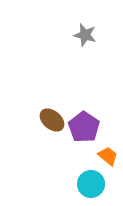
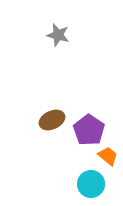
gray star: moved 27 px left
brown ellipse: rotated 65 degrees counterclockwise
purple pentagon: moved 5 px right, 3 px down
